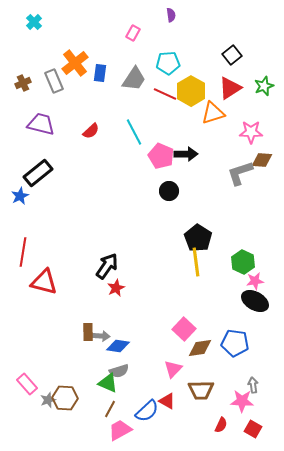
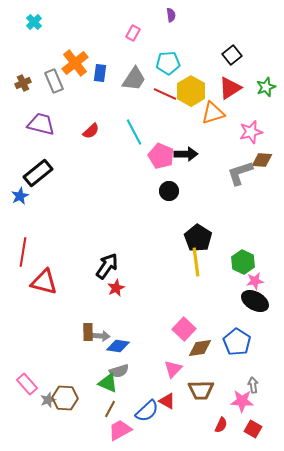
green star at (264, 86): moved 2 px right, 1 px down
pink star at (251, 132): rotated 15 degrees counterclockwise
blue pentagon at (235, 343): moved 2 px right, 1 px up; rotated 24 degrees clockwise
